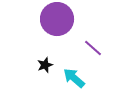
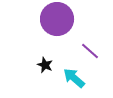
purple line: moved 3 px left, 3 px down
black star: rotated 28 degrees counterclockwise
